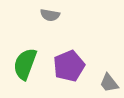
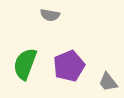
gray trapezoid: moved 1 px left, 1 px up
